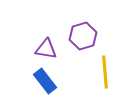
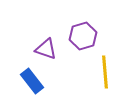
purple triangle: rotated 10 degrees clockwise
blue rectangle: moved 13 px left
